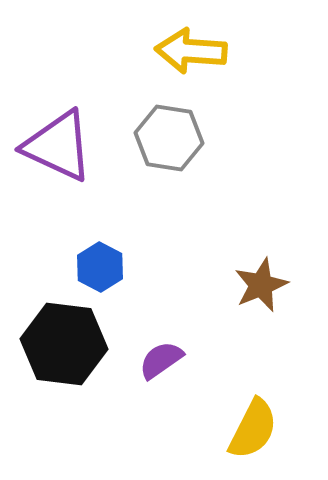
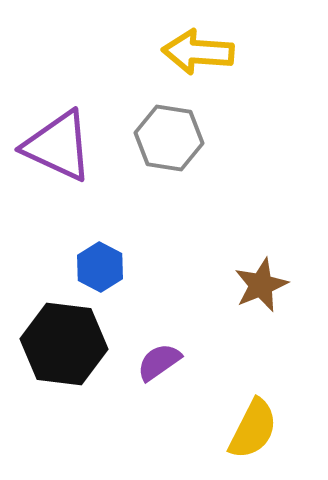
yellow arrow: moved 7 px right, 1 px down
purple semicircle: moved 2 px left, 2 px down
